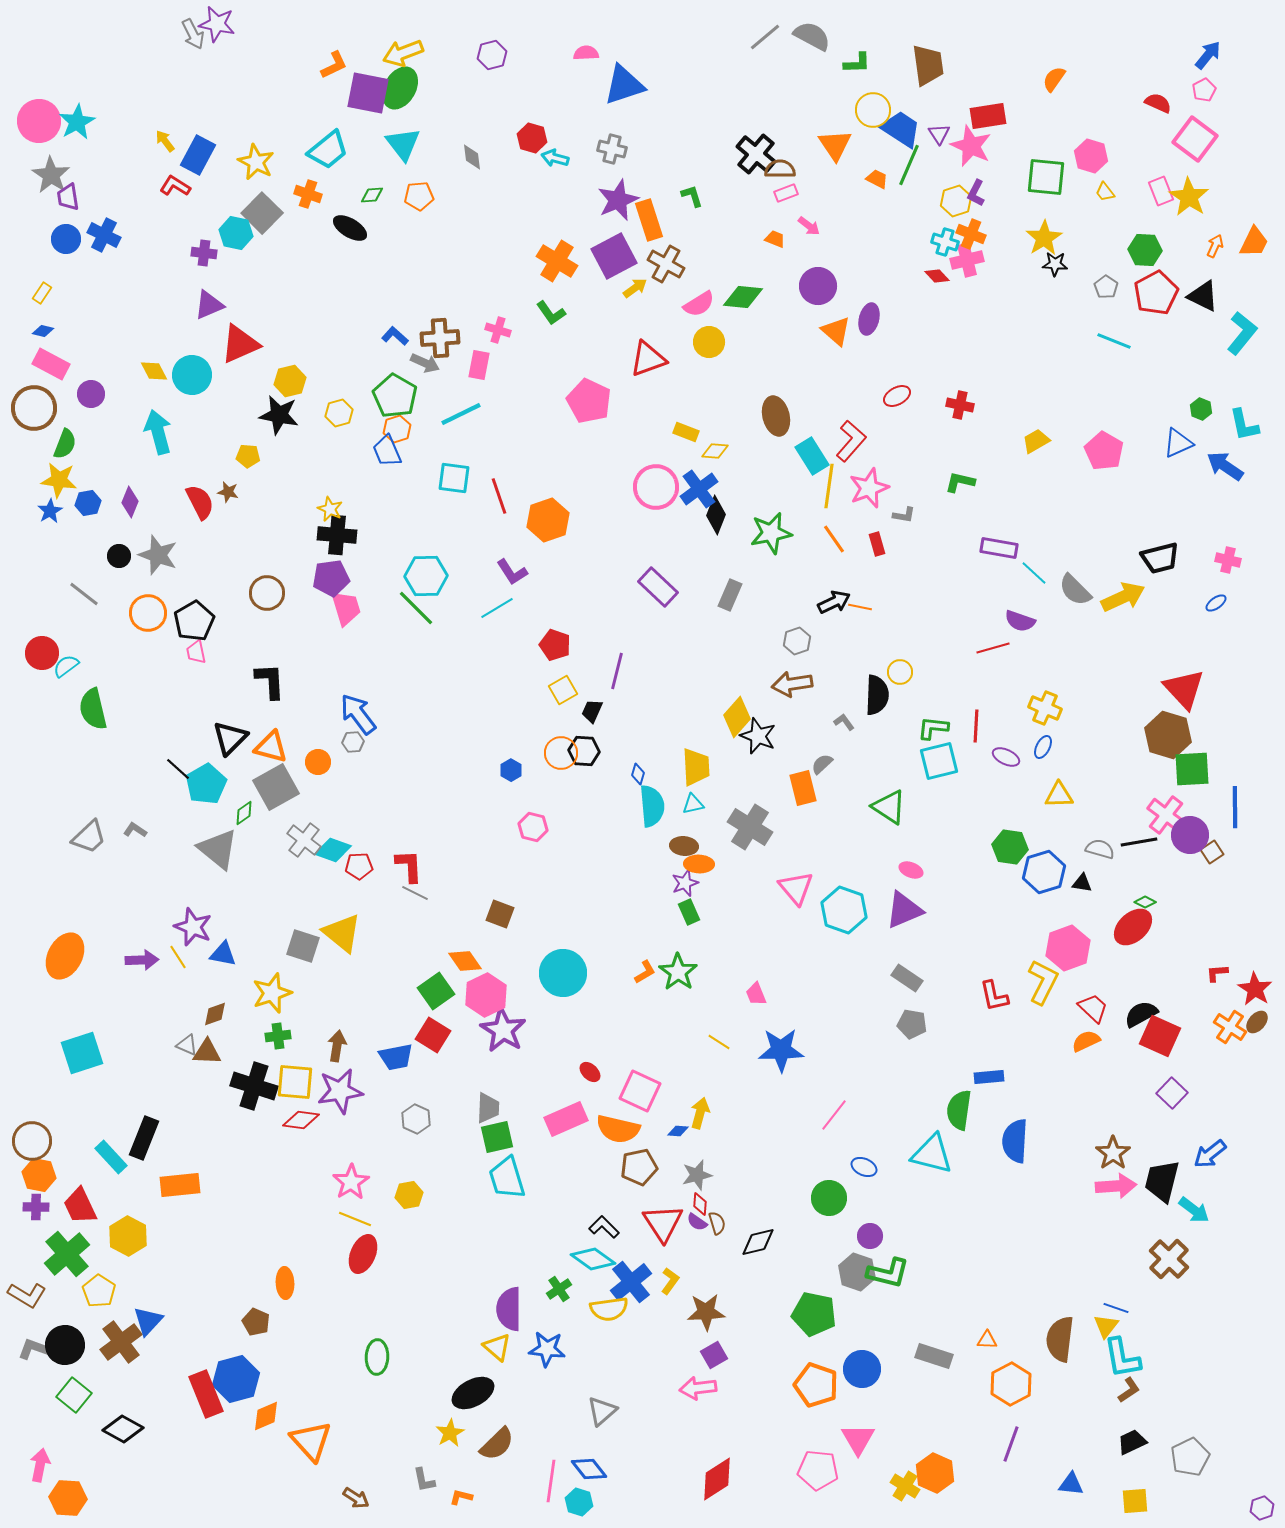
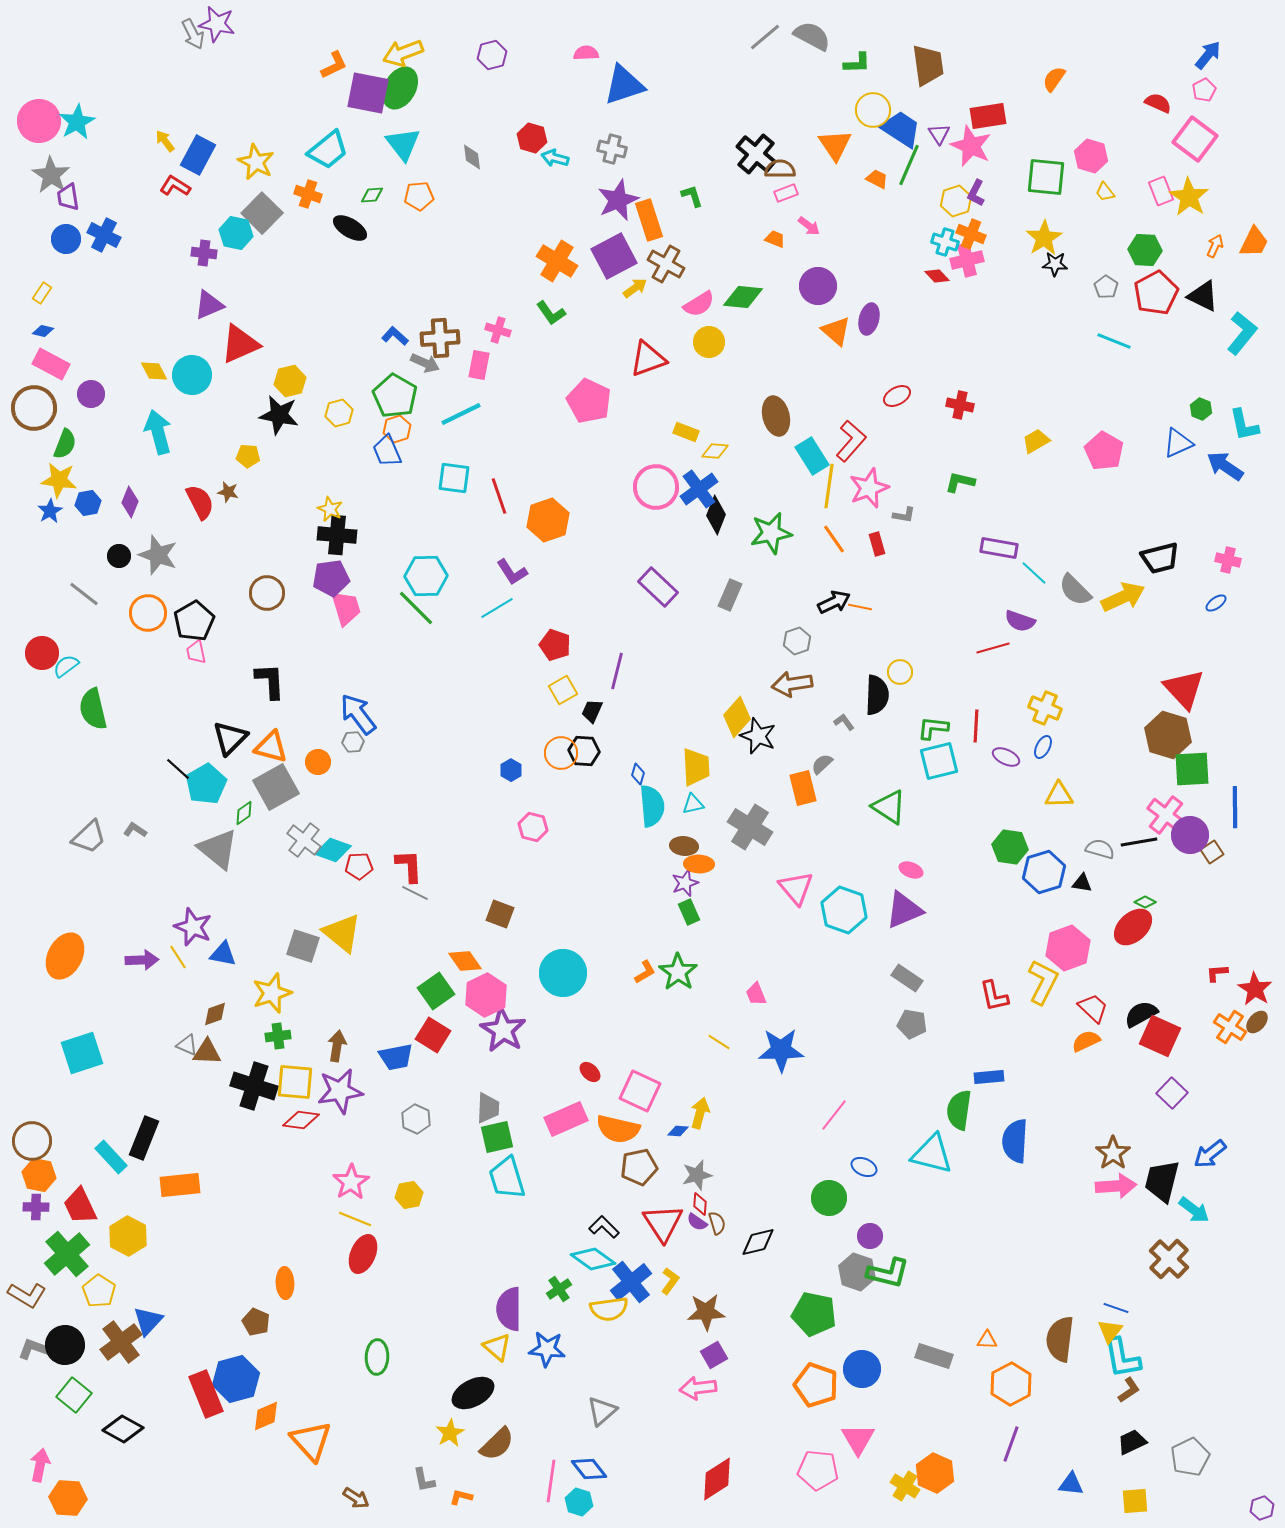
yellow triangle at (1106, 1326): moved 4 px right, 5 px down
